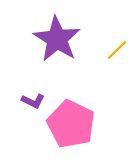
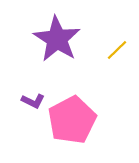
pink pentagon: moved 1 px right, 4 px up; rotated 18 degrees clockwise
